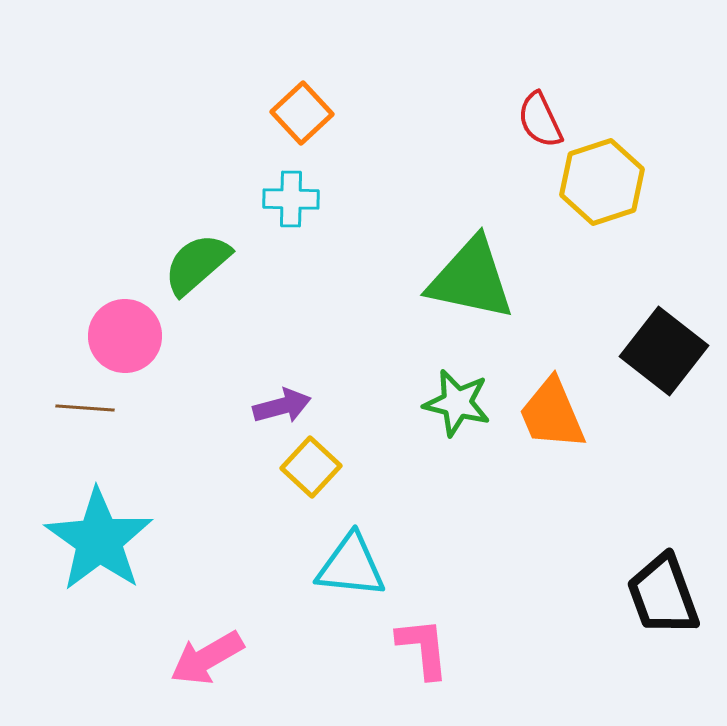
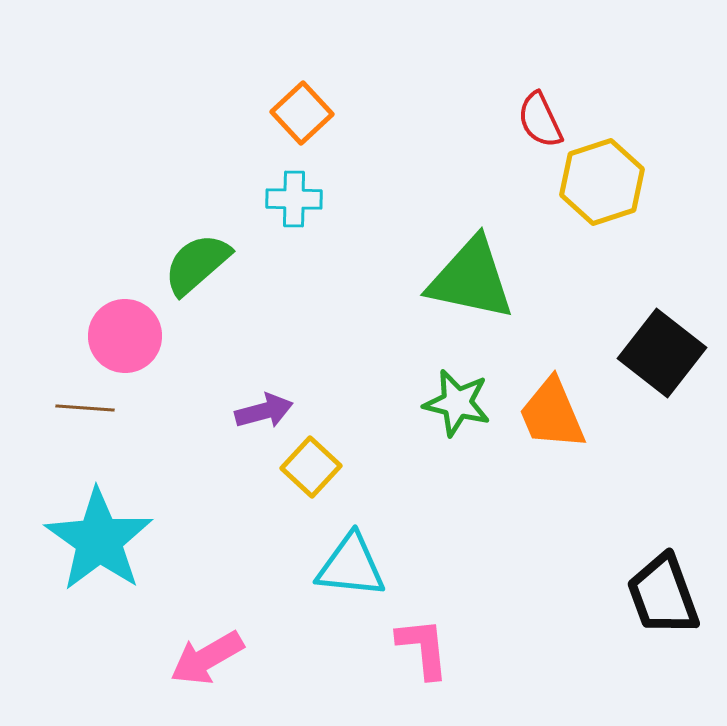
cyan cross: moved 3 px right
black square: moved 2 px left, 2 px down
purple arrow: moved 18 px left, 5 px down
